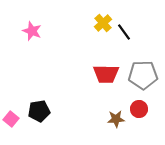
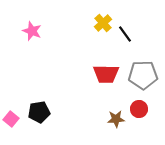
black line: moved 1 px right, 2 px down
black pentagon: moved 1 px down
